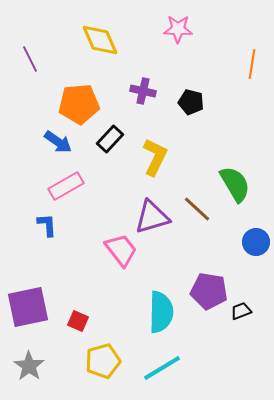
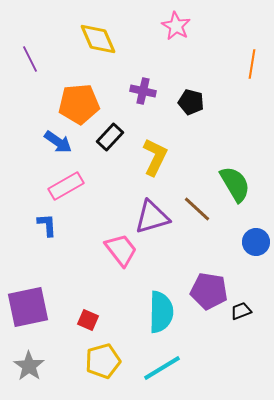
pink star: moved 2 px left, 3 px up; rotated 28 degrees clockwise
yellow diamond: moved 2 px left, 1 px up
black rectangle: moved 2 px up
red square: moved 10 px right, 1 px up
